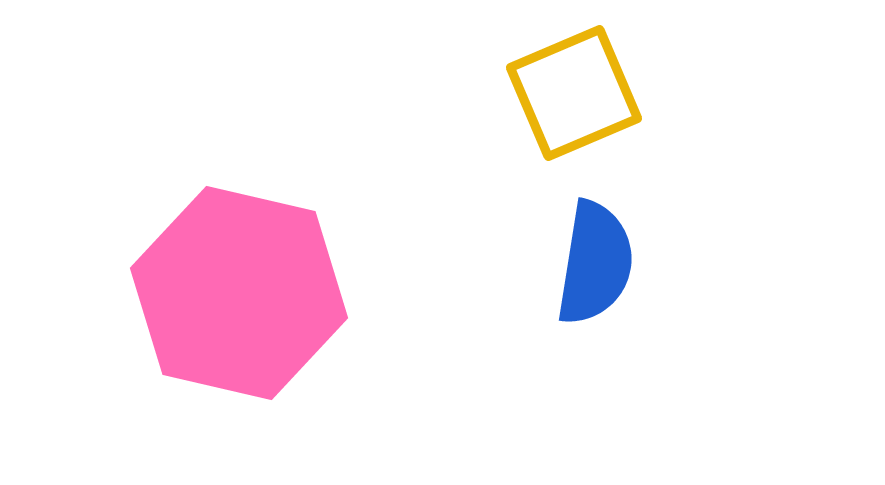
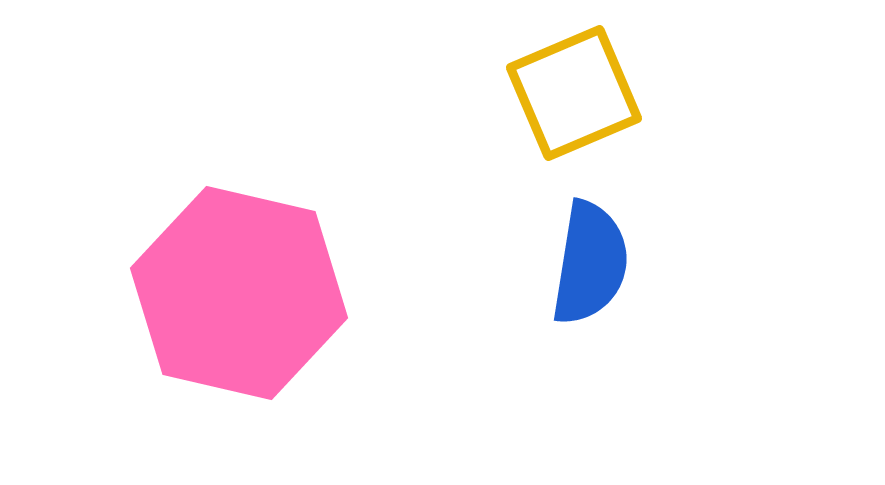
blue semicircle: moved 5 px left
